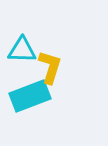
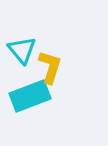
cyan triangle: rotated 48 degrees clockwise
